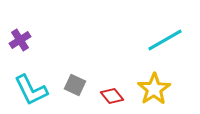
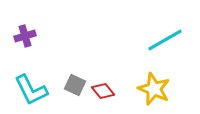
purple cross: moved 5 px right, 4 px up; rotated 15 degrees clockwise
yellow star: rotated 16 degrees counterclockwise
red diamond: moved 9 px left, 5 px up
